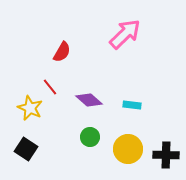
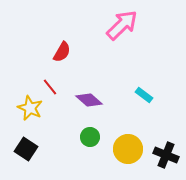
pink arrow: moved 3 px left, 9 px up
cyan rectangle: moved 12 px right, 10 px up; rotated 30 degrees clockwise
black cross: rotated 20 degrees clockwise
